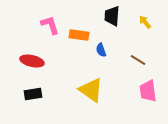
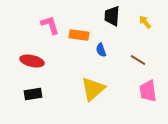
yellow triangle: moved 2 px right, 1 px up; rotated 44 degrees clockwise
